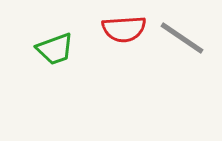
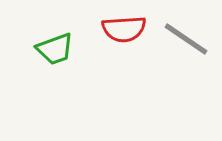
gray line: moved 4 px right, 1 px down
